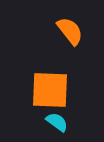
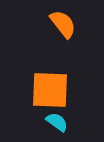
orange semicircle: moved 7 px left, 7 px up
